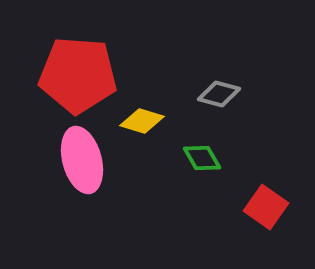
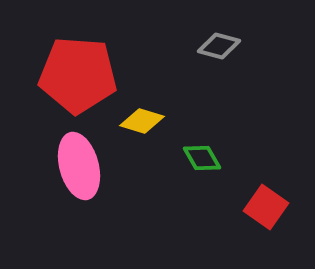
gray diamond: moved 48 px up
pink ellipse: moved 3 px left, 6 px down
